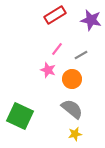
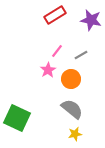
pink line: moved 2 px down
pink star: rotated 21 degrees clockwise
orange circle: moved 1 px left
green square: moved 3 px left, 2 px down
